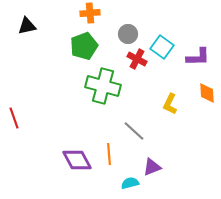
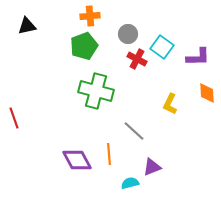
orange cross: moved 3 px down
green cross: moved 7 px left, 5 px down
